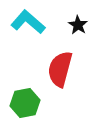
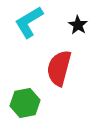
cyan L-shape: moved 1 px right; rotated 72 degrees counterclockwise
red semicircle: moved 1 px left, 1 px up
